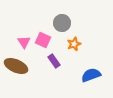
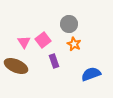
gray circle: moved 7 px right, 1 px down
pink square: rotated 28 degrees clockwise
orange star: rotated 24 degrees counterclockwise
purple rectangle: rotated 16 degrees clockwise
blue semicircle: moved 1 px up
